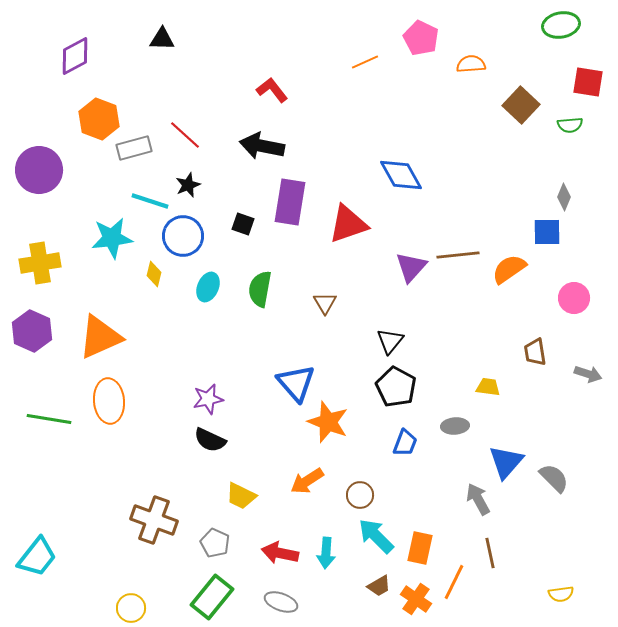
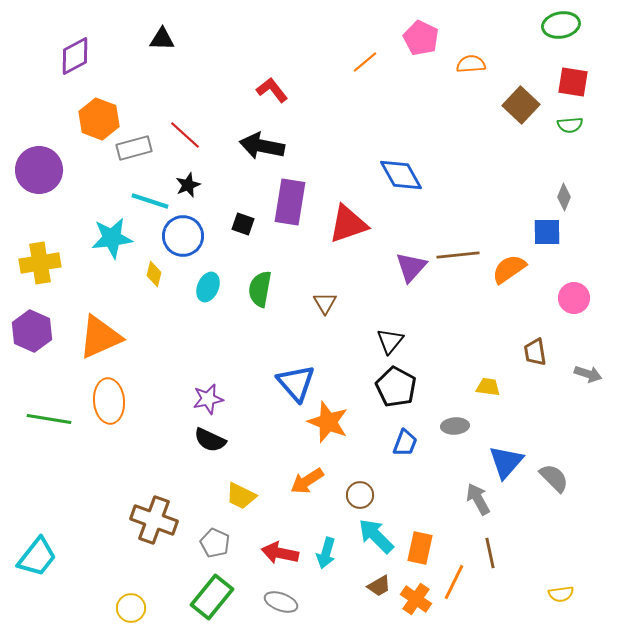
orange line at (365, 62): rotated 16 degrees counterclockwise
red square at (588, 82): moved 15 px left
cyan arrow at (326, 553): rotated 12 degrees clockwise
